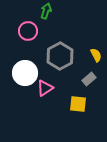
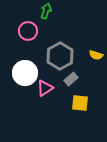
yellow semicircle: rotated 136 degrees clockwise
gray rectangle: moved 18 px left
yellow square: moved 2 px right, 1 px up
